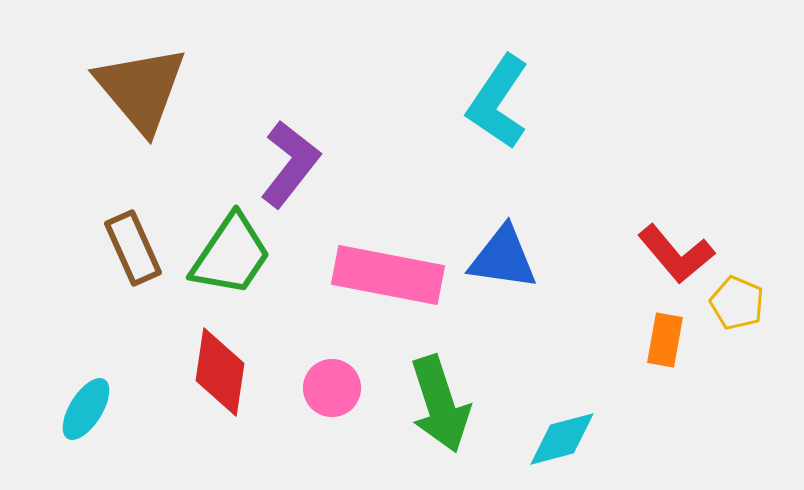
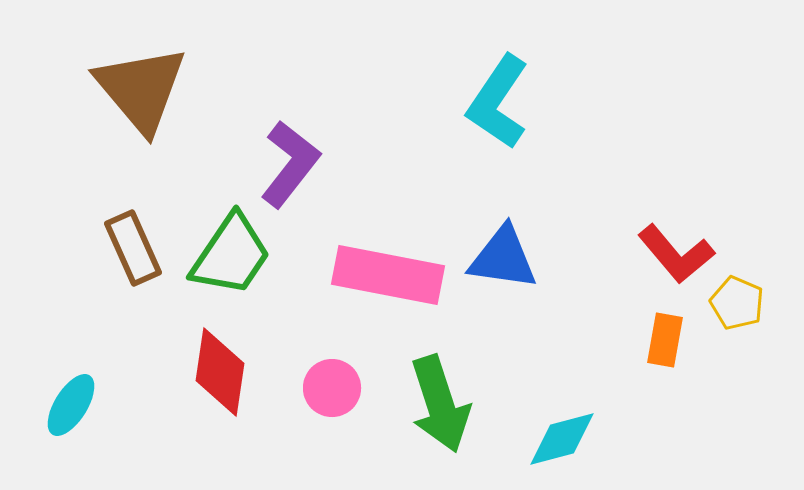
cyan ellipse: moved 15 px left, 4 px up
